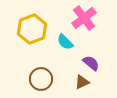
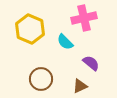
pink cross: rotated 25 degrees clockwise
yellow hexagon: moved 2 px left; rotated 16 degrees counterclockwise
brown triangle: moved 2 px left, 4 px down
